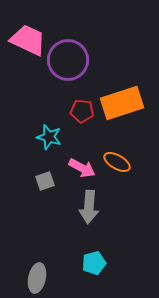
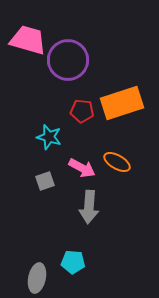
pink trapezoid: rotated 9 degrees counterclockwise
cyan pentagon: moved 21 px left, 1 px up; rotated 20 degrees clockwise
